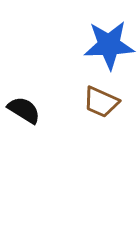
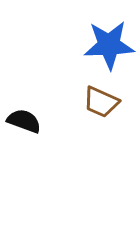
black semicircle: moved 11 px down; rotated 12 degrees counterclockwise
